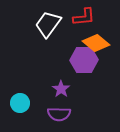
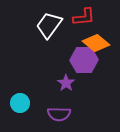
white trapezoid: moved 1 px right, 1 px down
purple star: moved 5 px right, 6 px up
